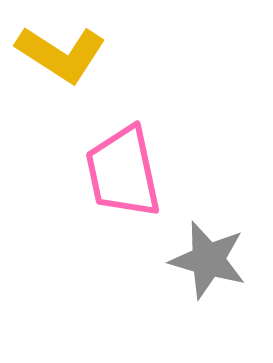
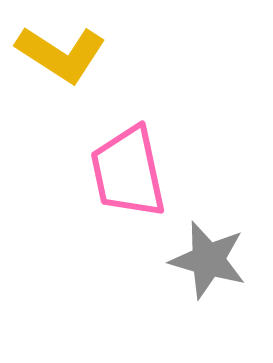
pink trapezoid: moved 5 px right
